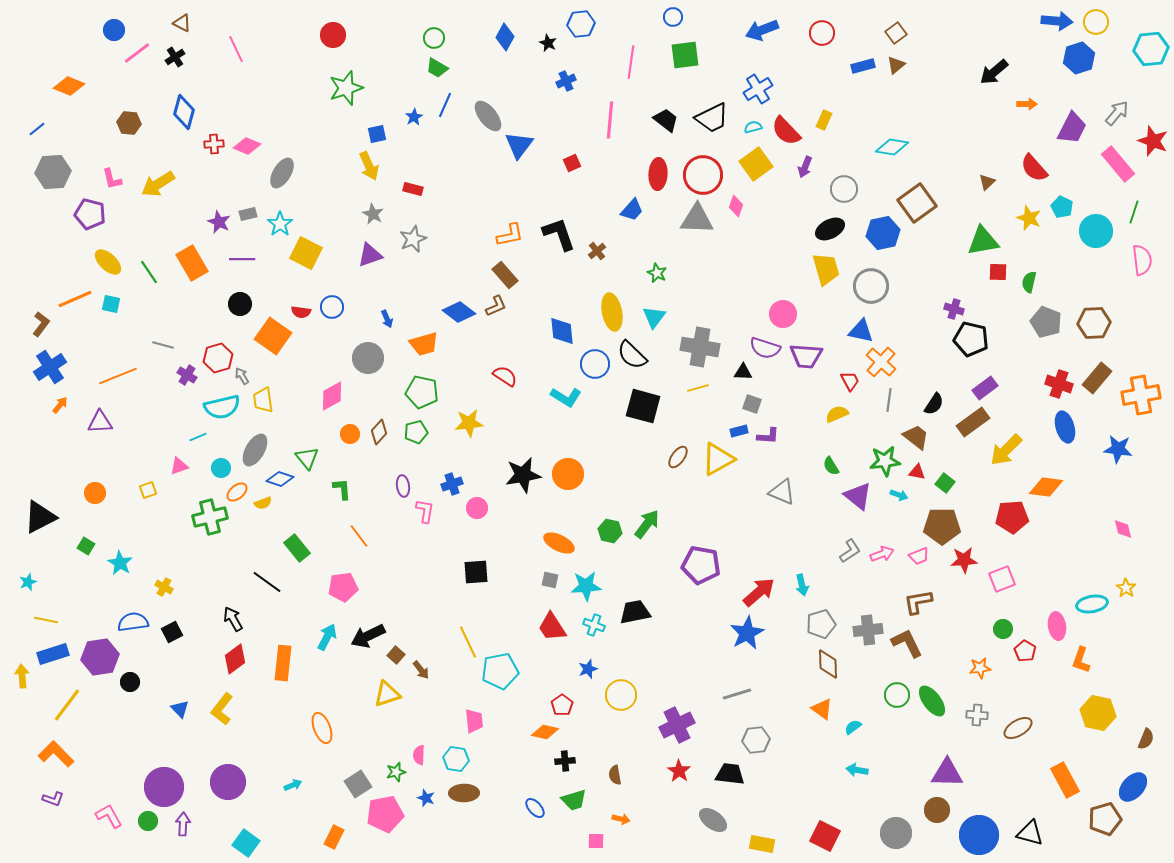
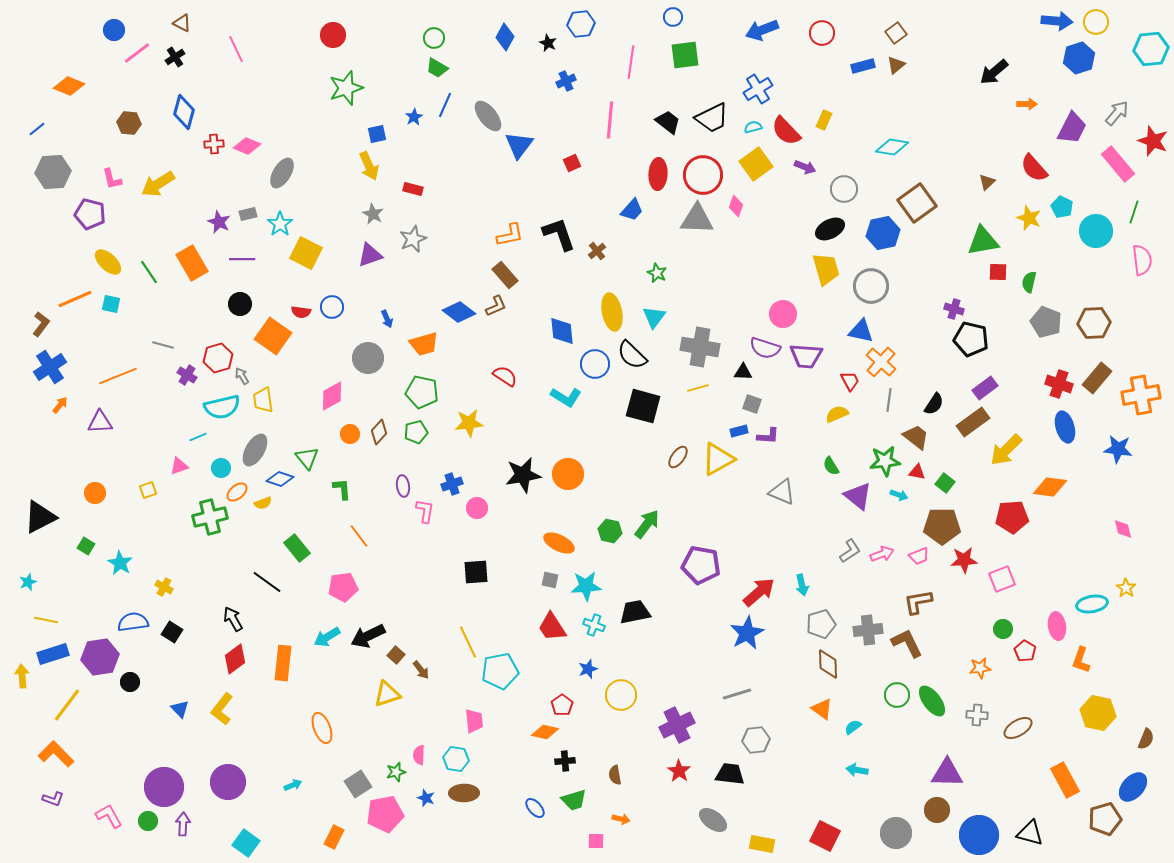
black trapezoid at (666, 120): moved 2 px right, 2 px down
purple arrow at (805, 167): rotated 90 degrees counterclockwise
orange diamond at (1046, 487): moved 4 px right
black square at (172, 632): rotated 30 degrees counterclockwise
cyan arrow at (327, 637): rotated 148 degrees counterclockwise
